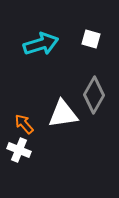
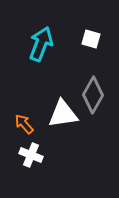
cyan arrow: rotated 52 degrees counterclockwise
gray diamond: moved 1 px left
white cross: moved 12 px right, 5 px down
